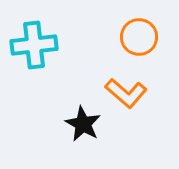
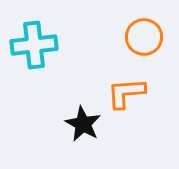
orange circle: moved 5 px right
orange L-shape: rotated 135 degrees clockwise
